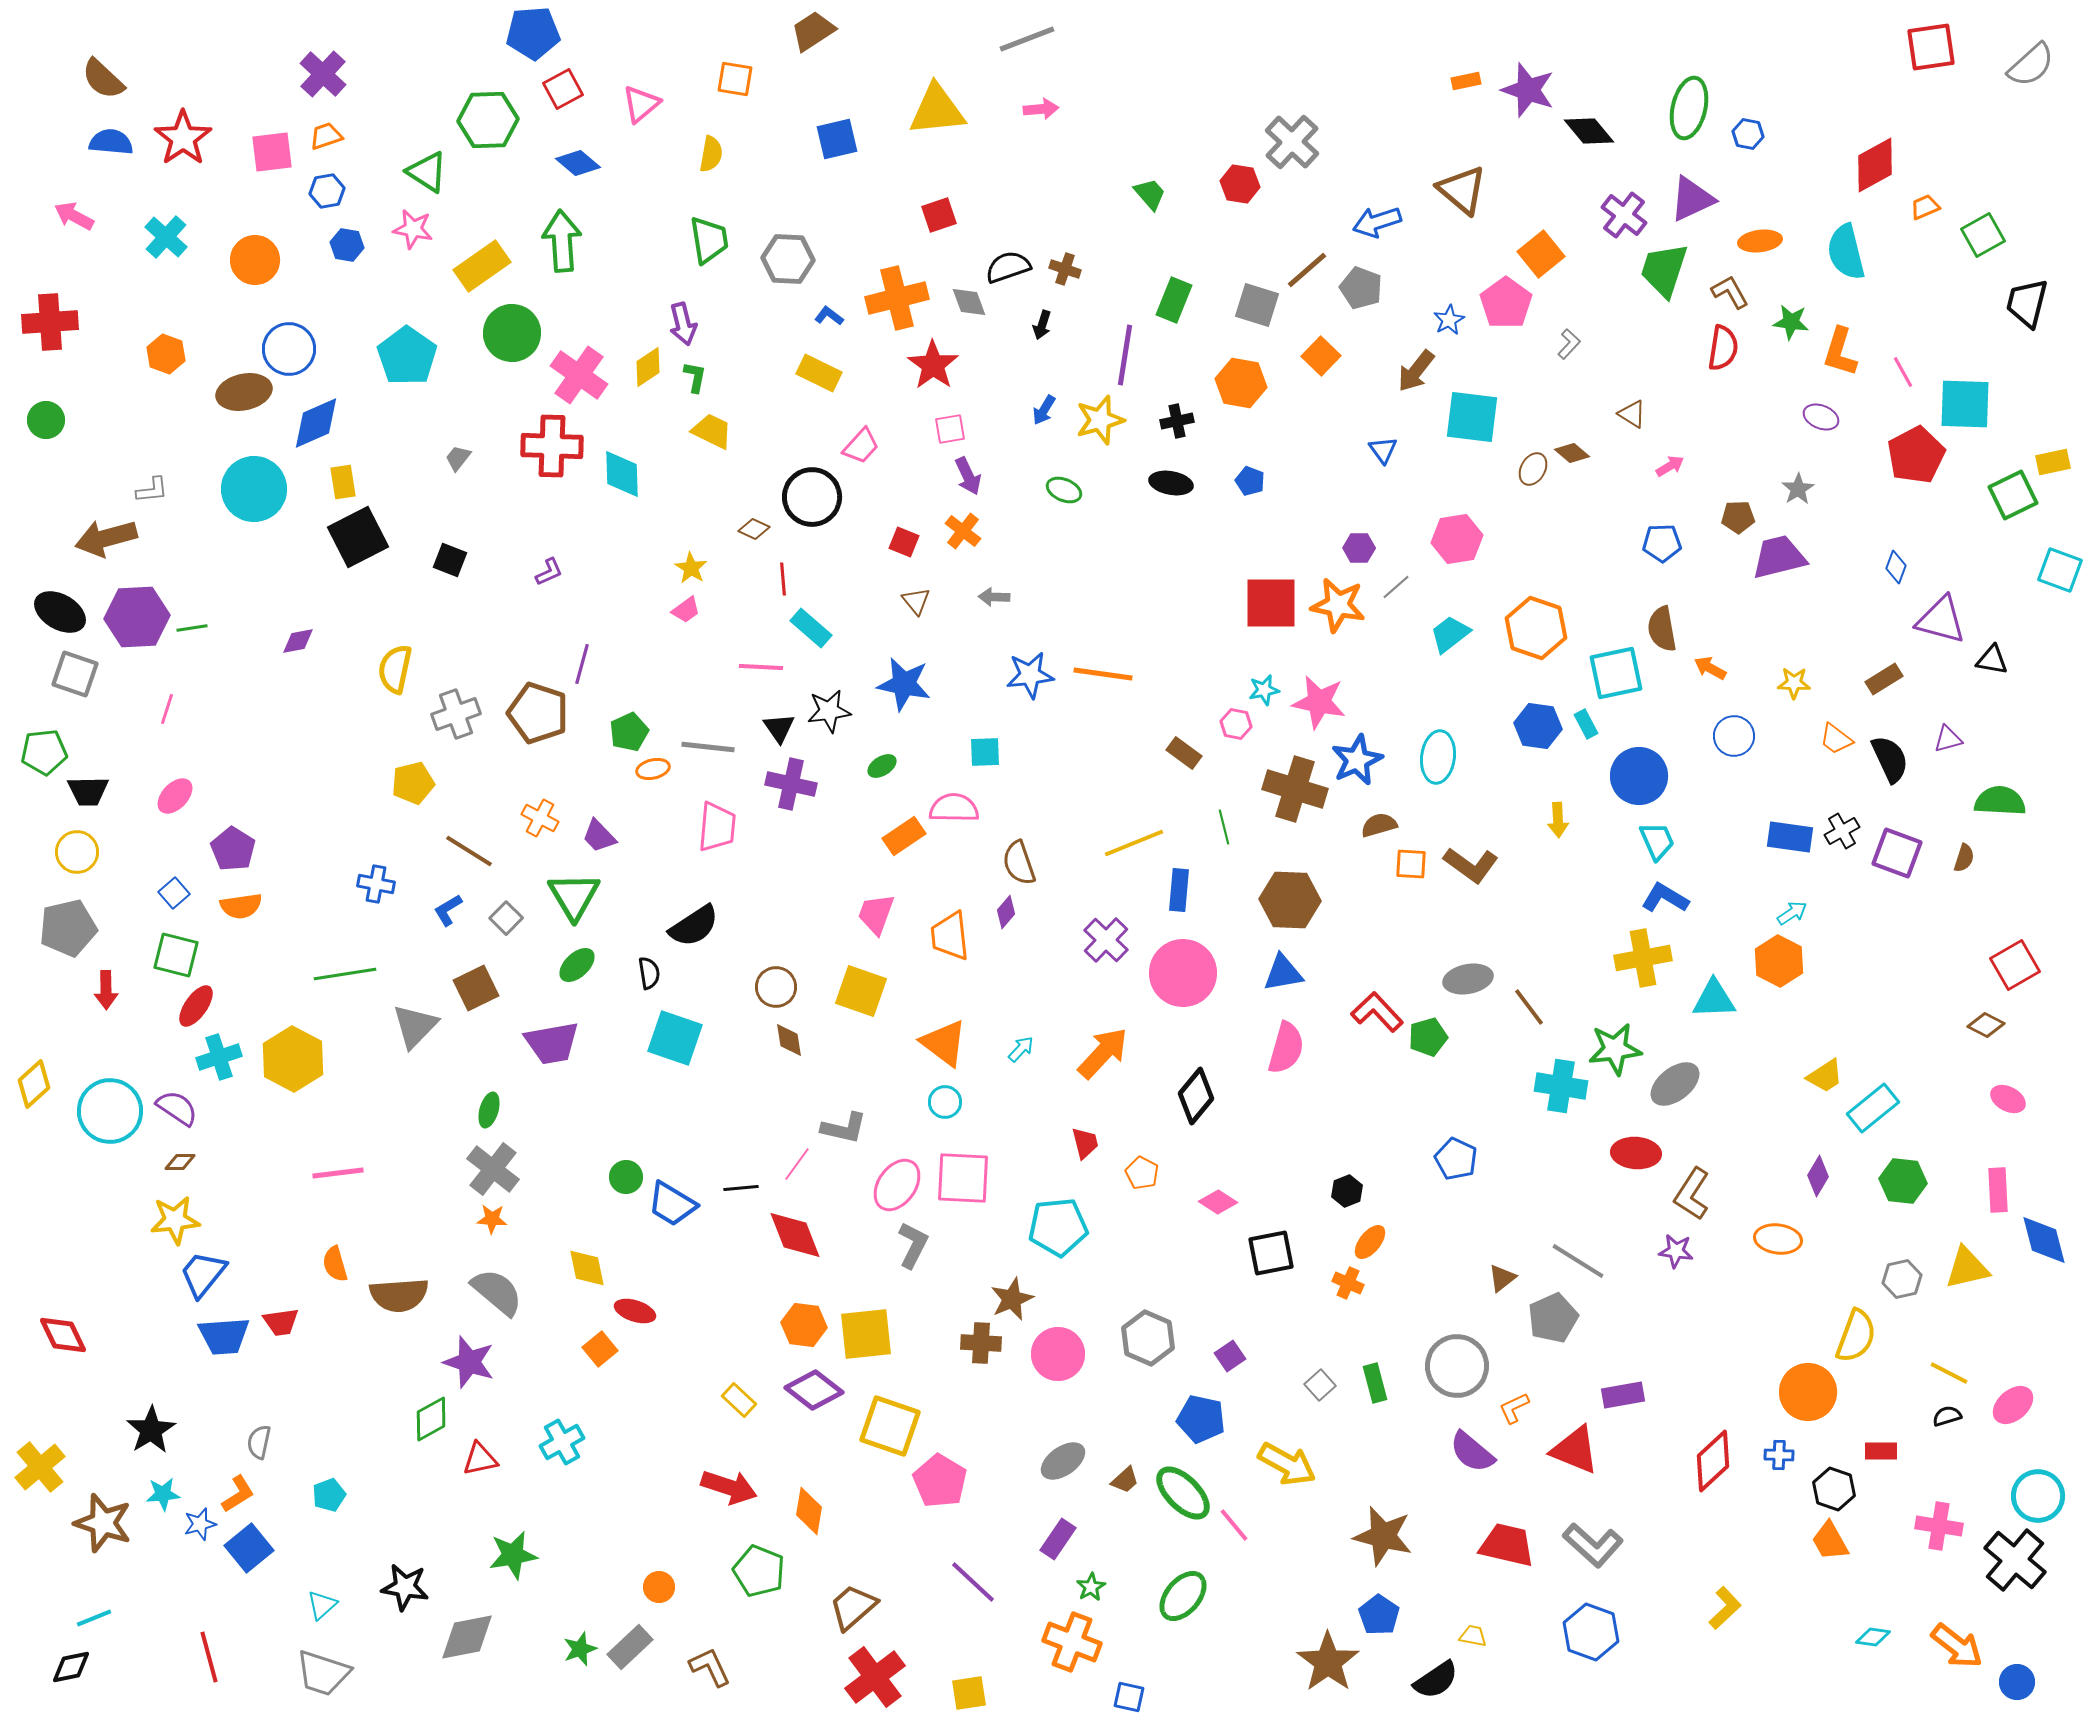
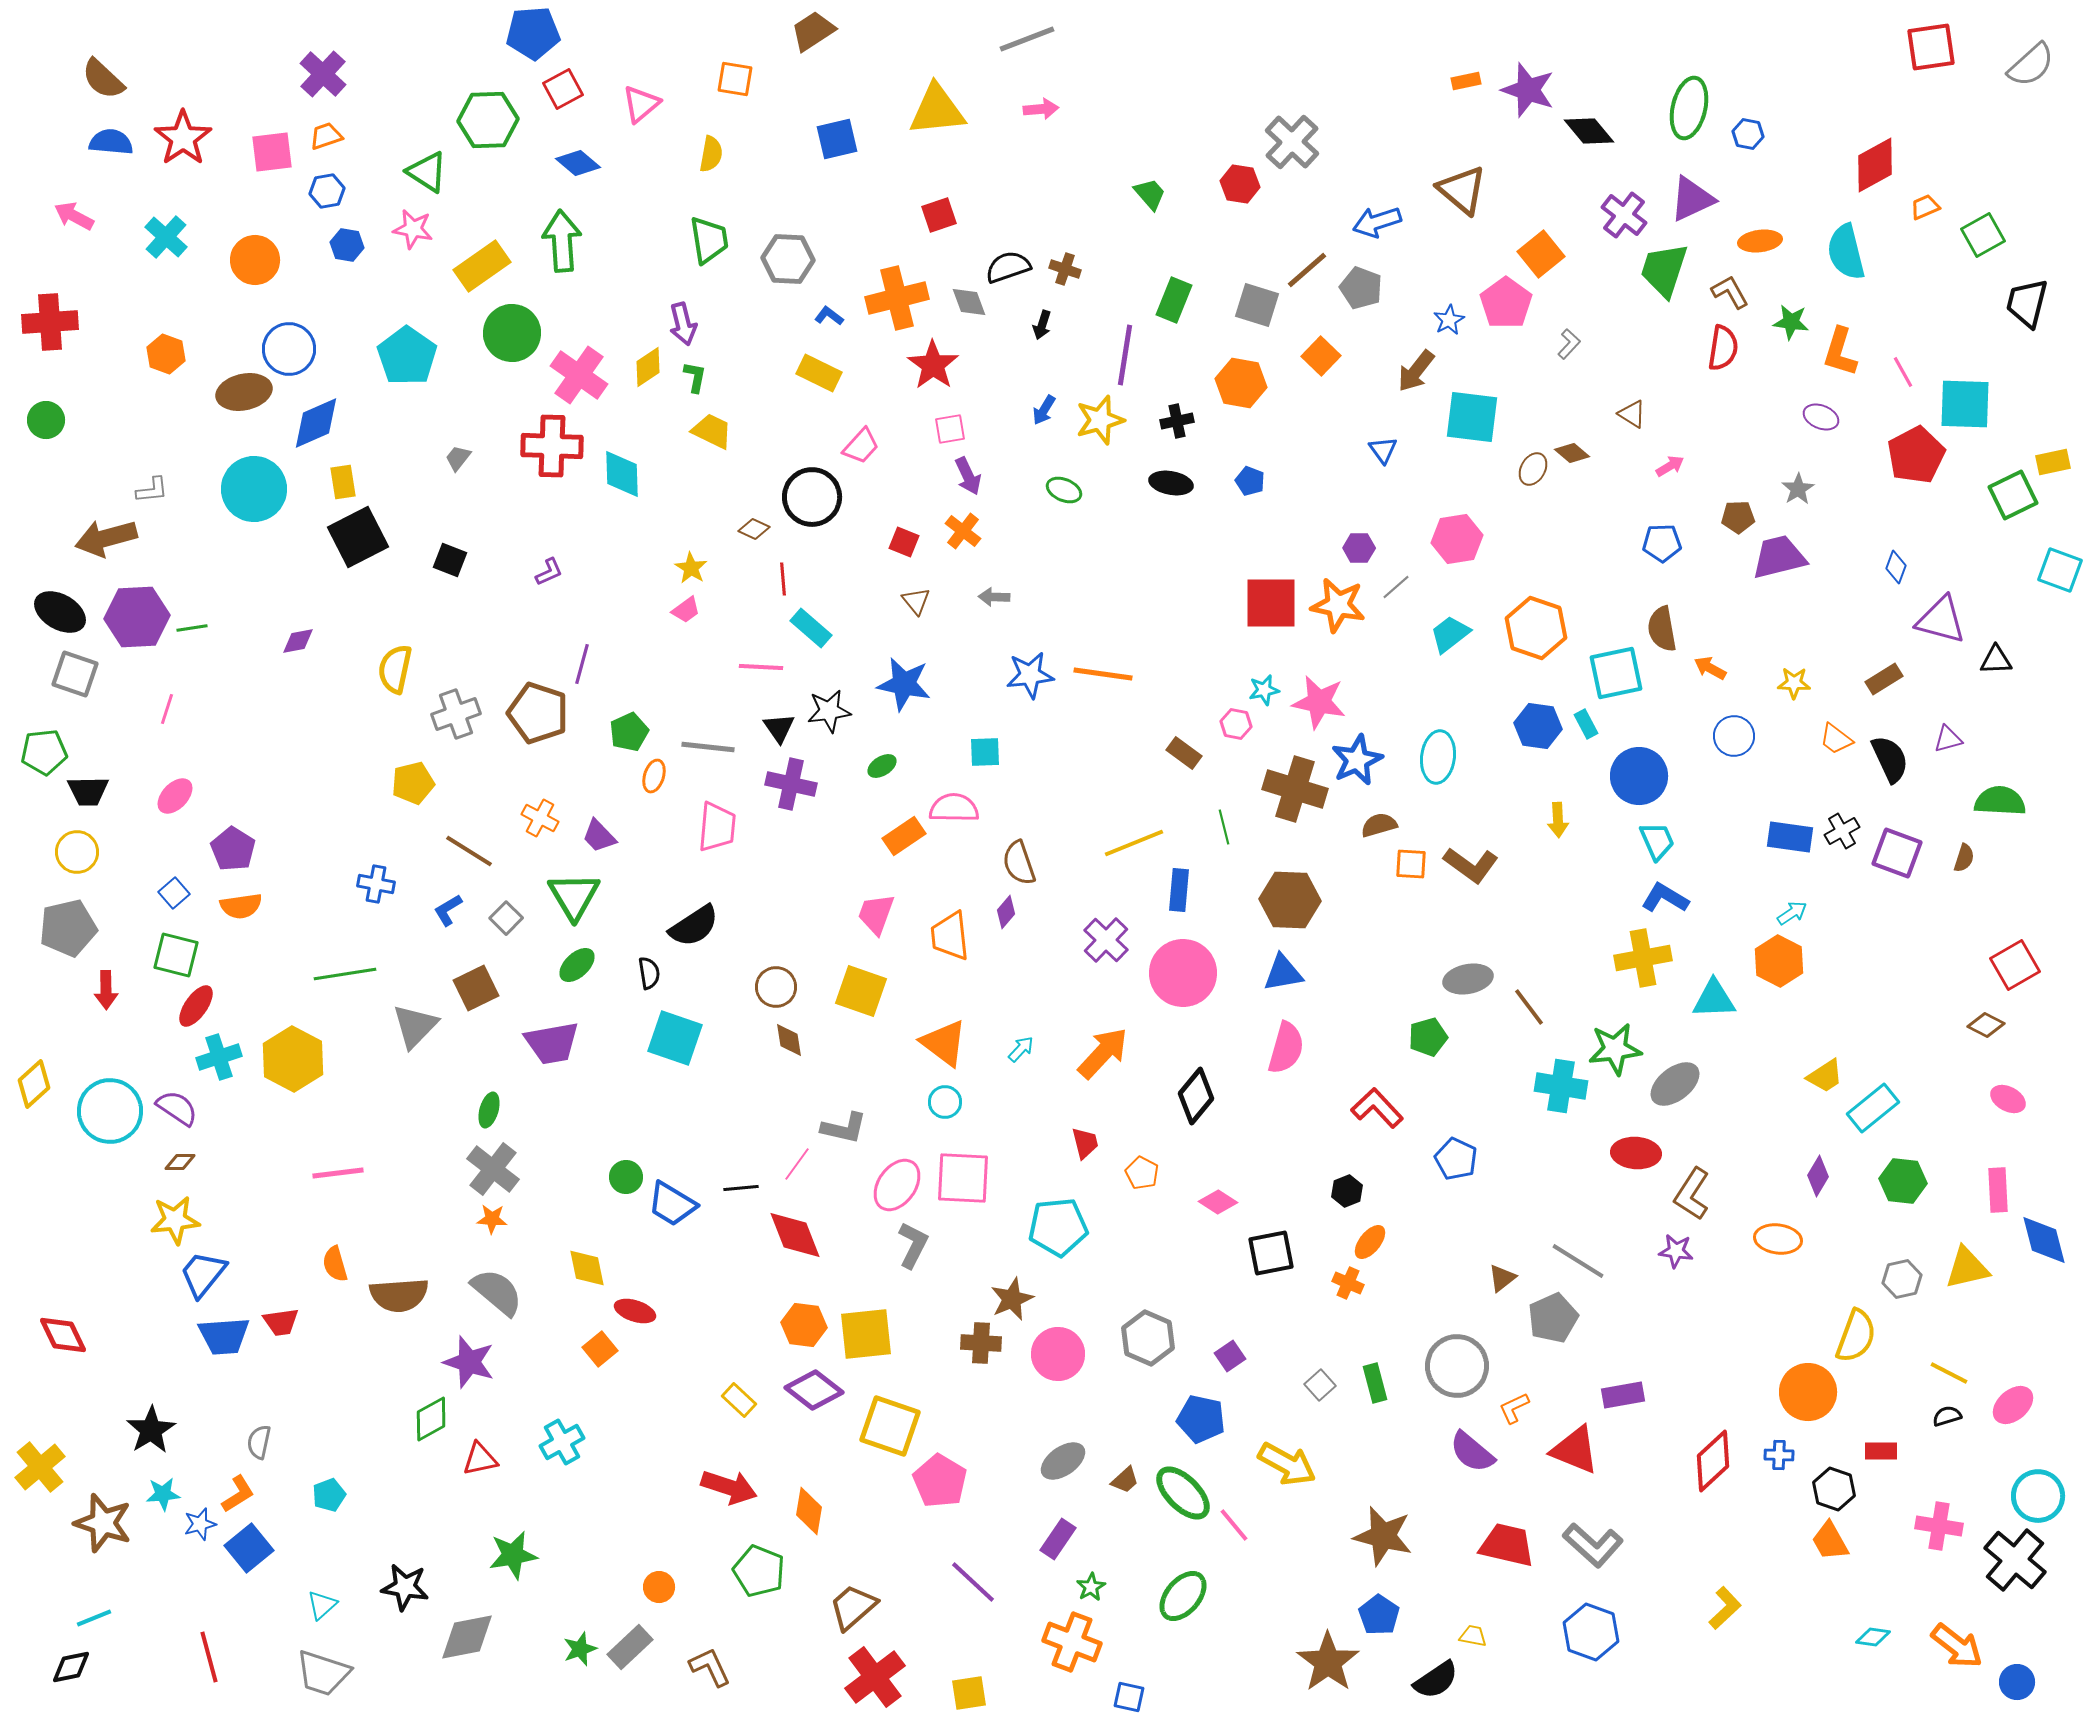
black triangle at (1992, 660): moved 4 px right; rotated 12 degrees counterclockwise
orange ellipse at (653, 769): moved 1 px right, 7 px down; rotated 60 degrees counterclockwise
red L-shape at (1377, 1012): moved 96 px down
